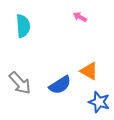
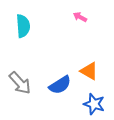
blue star: moved 5 px left, 2 px down
